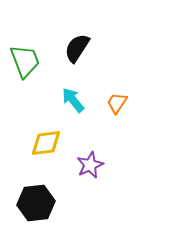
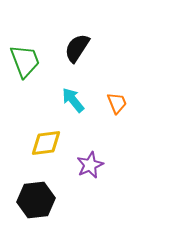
orange trapezoid: rotated 125 degrees clockwise
black hexagon: moved 3 px up
